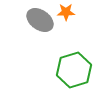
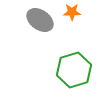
orange star: moved 6 px right
